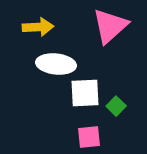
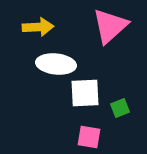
green square: moved 4 px right, 2 px down; rotated 24 degrees clockwise
pink square: rotated 15 degrees clockwise
